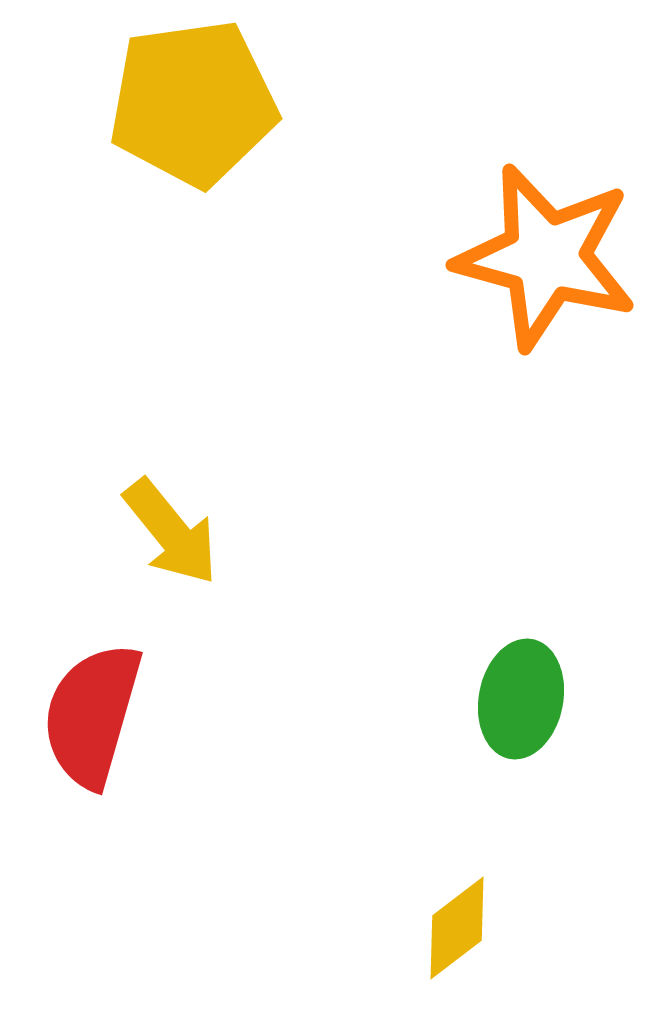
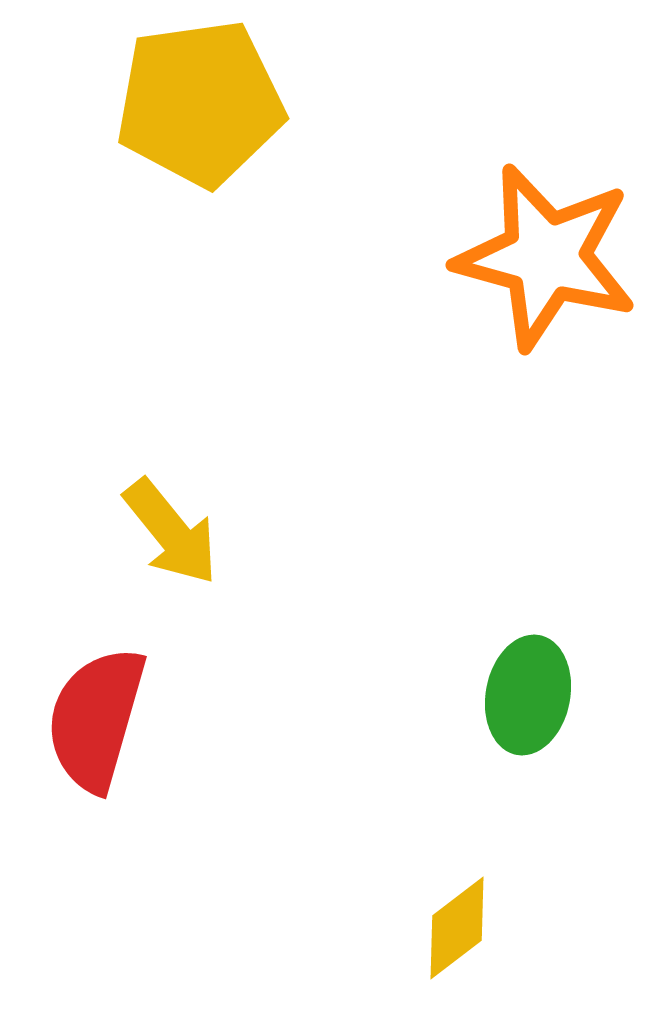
yellow pentagon: moved 7 px right
green ellipse: moved 7 px right, 4 px up
red semicircle: moved 4 px right, 4 px down
